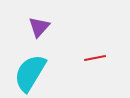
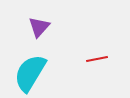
red line: moved 2 px right, 1 px down
